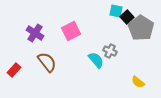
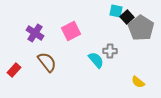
gray cross: rotated 24 degrees counterclockwise
